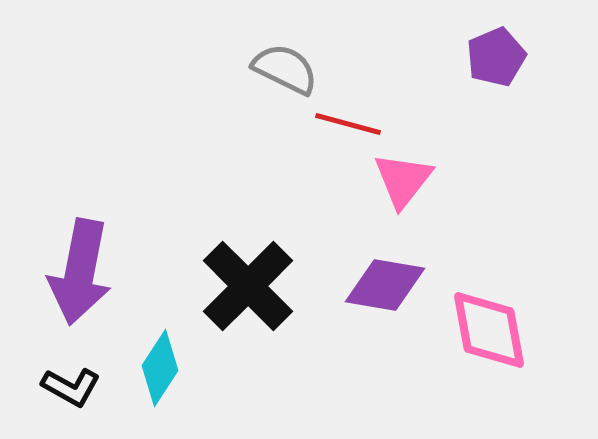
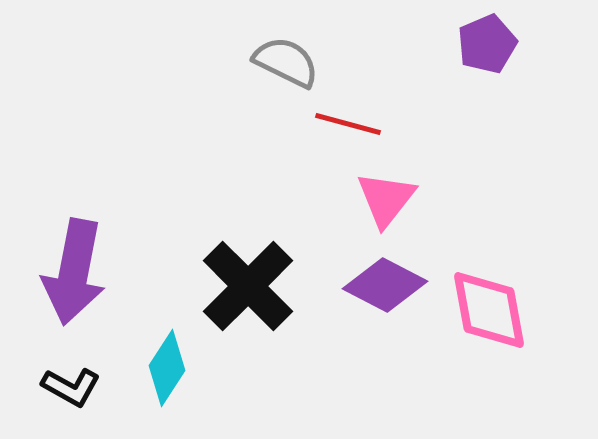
purple pentagon: moved 9 px left, 13 px up
gray semicircle: moved 1 px right, 7 px up
pink triangle: moved 17 px left, 19 px down
purple arrow: moved 6 px left
purple diamond: rotated 18 degrees clockwise
pink diamond: moved 20 px up
cyan diamond: moved 7 px right
